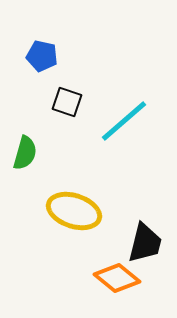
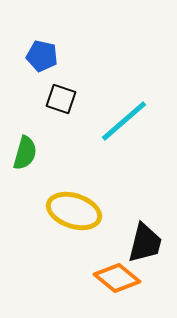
black square: moved 6 px left, 3 px up
